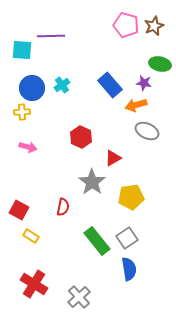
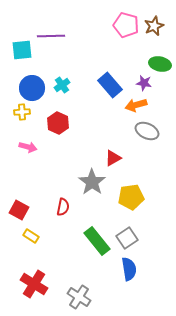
cyan square: rotated 10 degrees counterclockwise
red hexagon: moved 23 px left, 14 px up
gray cross: rotated 15 degrees counterclockwise
